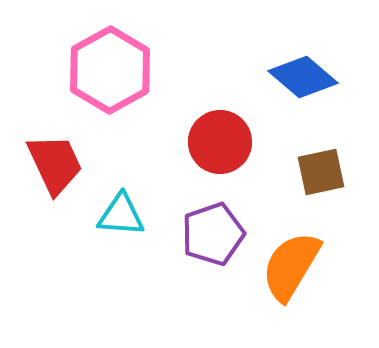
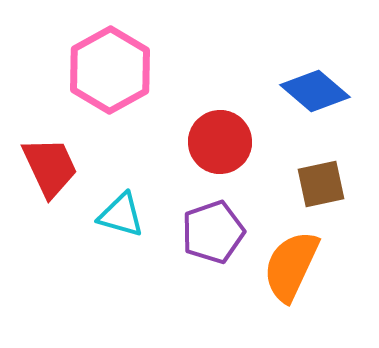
blue diamond: moved 12 px right, 14 px down
red trapezoid: moved 5 px left, 3 px down
brown square: moved 12 px down
cyan triangle: rotated 12 degrees clockwise
purple pentagon: moved 2 px up
orange semicircle: rotated 6 degrees counterclockwise
